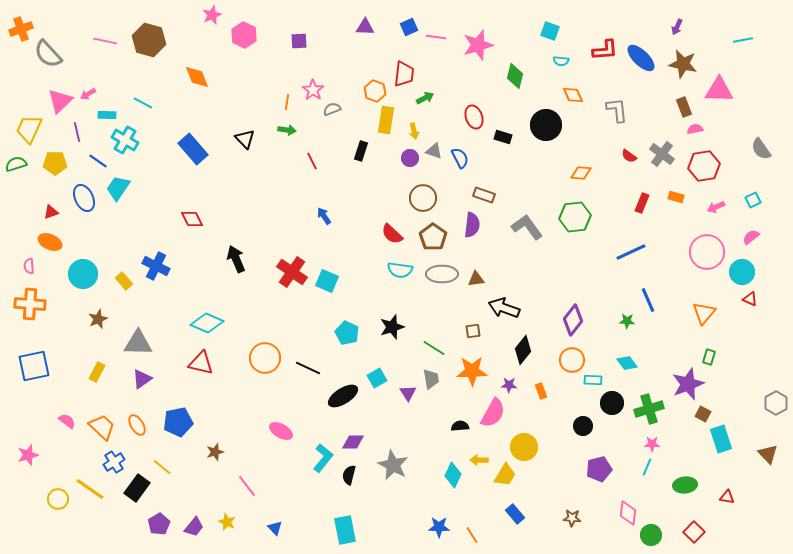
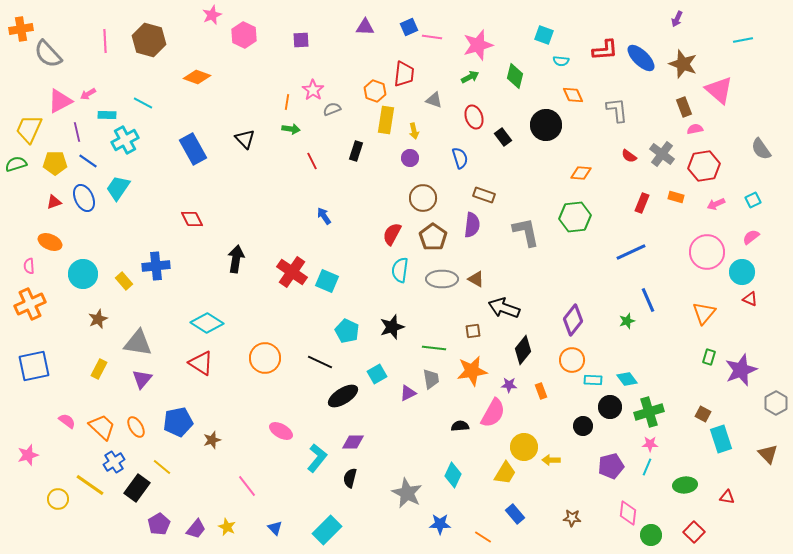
purple arrow at (677, 27): moved 8 px up
orange cross at (21, 29): rotated 10 degrees clockwise
cyan square at (550, 31): moved 6 px left, 4 px down
pink line at (436, 37): moved 4 px left
pink line at (105, 41): rotated 75 degrees clockwise
purple square at (299, 41): moved 2 px right, 1 px up
brown star at (683, 64): rotated 8 degrees clockwise
orange diamond at (197, 77): rotated 48 degrees counterclockwise
pink triangle at (719, 90): rotated 40 degrees clockwise
green arrow at (425, 98): moved 45 px right, 21 px up
pink triangle at (60, 101): rotated 16 degrees clockwise
green arrow at (287, 130): moved 4 px right, 1 px up
black rectangle at (503, 137): rotated 36 degrees clockwise
cyan cross at (125, 140): rotated 32 degrees clockwise
blue rectangle at (193, 149): rotated 12 degrees clockwise
black rectangle at (361, 151): moved 5 px left
gray triangle at (434, 151): moved 51 px up
blue semicircle at (460, 158): rotated 10 degrees clockwise
blue line at (98, 161): moved 10 px left
pink arrow at (716, 207): moved 3 px up
red triangle at (51, 212): moved 3 px right, 10 px up
gray L-shape at (527, 227): moved 1 px left, 5 px down; rotated 24 degrees clockwise
red semicircle at (392, 234): rotated 75 degrees clockwise
black arrow at (236, 259): rotated 32 degrees clockwise
blue cross at (156, 266): rotated 32 degrees counterclockwise
cyan semicircle at (400, 270): rotated 90 degrees clockwise
gray ellipse at (442, 274): moved 5 px down
brown triangle at (476, 279): rotated 36 degrees clockwise
orange cross at (30, 304): rotated 28 degrees counterclockwise
green star at (627, 321): rotated 21 degrees counterclockwise
cyan diamond at (207, 323): rotated 8 degrees clockwise
cyan pentagon at (347, 333): moved 2 px up
gray triangle at (138, 343): rotated 8 degrees clockwise
green line at (434, 348): rotated 25 degrees counterclockwise
red triangle at (201, 363): rotated 20 degrees clockwise
cyan diamond at (627, 363): moved 16 px down
black line at (308, 368): moved 12 px right, 6 px up
orange star at (472, 371): rotated 8 degrees counterclockwise
yellow rectangle at (97, 372): moved 2 px right, 3 px up
cyan square at (377, 378): moved 4 px up
purple triangle at (142, 379): rotated 15 degrees counterclockwise
purple star at (688, 384): moved 53 px right, 14 px up
purple triangle at (408, 393): rotated 36 degrees clockwise
black circle at (612, 403): moved 2 px left, 4 px down
green cross at (649, 409): moved 3 px down
orange ellipse at (137, 425): moved 1 px left, 2 px down
pink star at (652, 444): moved 2 px left
brown star at (215, 452): moved 3 px left, 12 px up
cyan L-shape at (323, 458): moved 6 px left
yellow arrow at (479, 460): moved 72 px right
gray star at (393, 465): moved 14 px right, 28 px down
purple pentagon at (599, 469): moved 12 px right, 3 px up
black semicircle at (349, 475): moved 1 px right, 3 px down
yellow trapezoid at (505, 475): moved 2 px up
yellow line at (90, 489): moved 4 px up
yellow star at (227, 522): moved 5 px down
purple trapezoid at (194, 527): moved 2 px right, 2 px down
blue star at (439, 527): moved 1 px right, 3 px up
cyan rectangle at (345, 530): moved 18 px left; rotated 56 degrees clockwise
orange line at (472, 535): moved 11 px right, 2 px down; rotated 24 degrees counterclockwise
